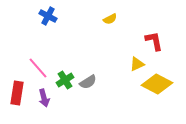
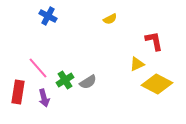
red rectangle: moved 1 px right, 1 px up
